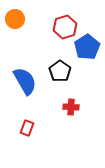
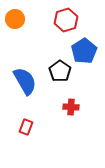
red hexagon: moved 1 px right, 7 px up
blue pentagon: moved 3 px left, 4 px down
red rectangle: moved 1 px left, 1 px up
